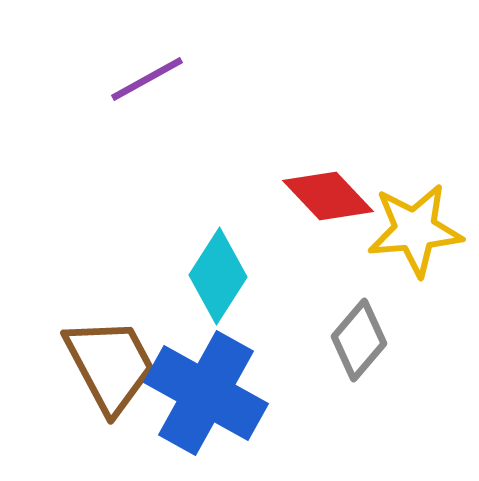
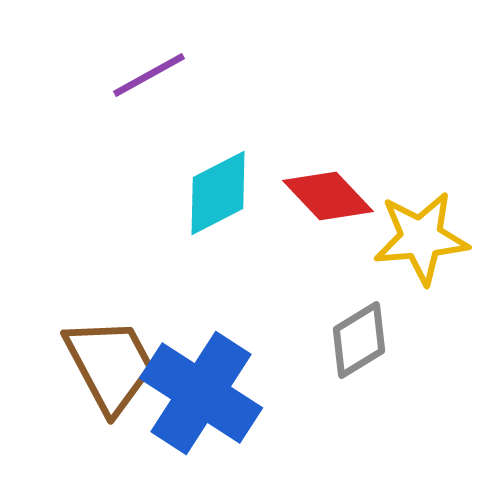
purple line: moved 2 px right, 4 px up
yellow star: moved 6 px right, 8 px down
cyan diamond: moved 83 px up; rotated 30 degrees clockwise
gray diamond: rotated 18 degrees clockwise
blue cross: moved 5 px left; rotated 4 degrees clockwise
